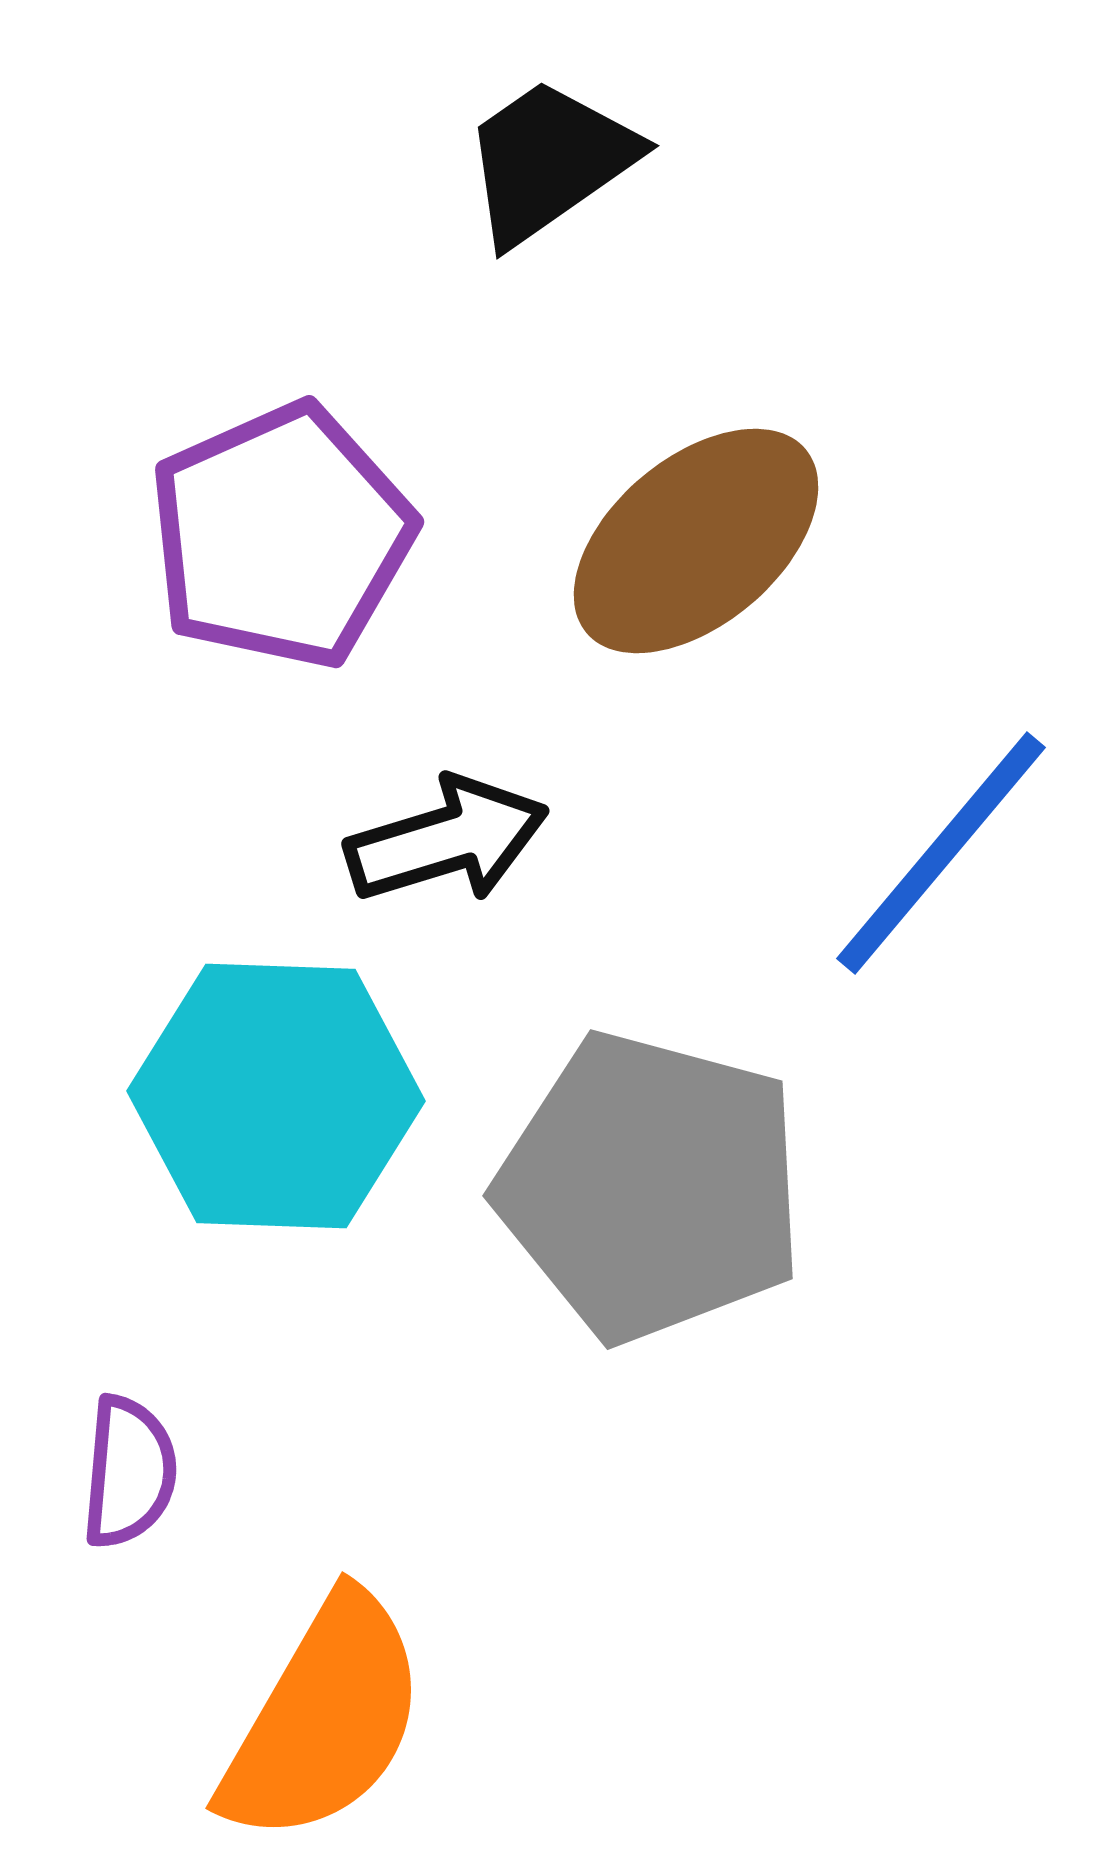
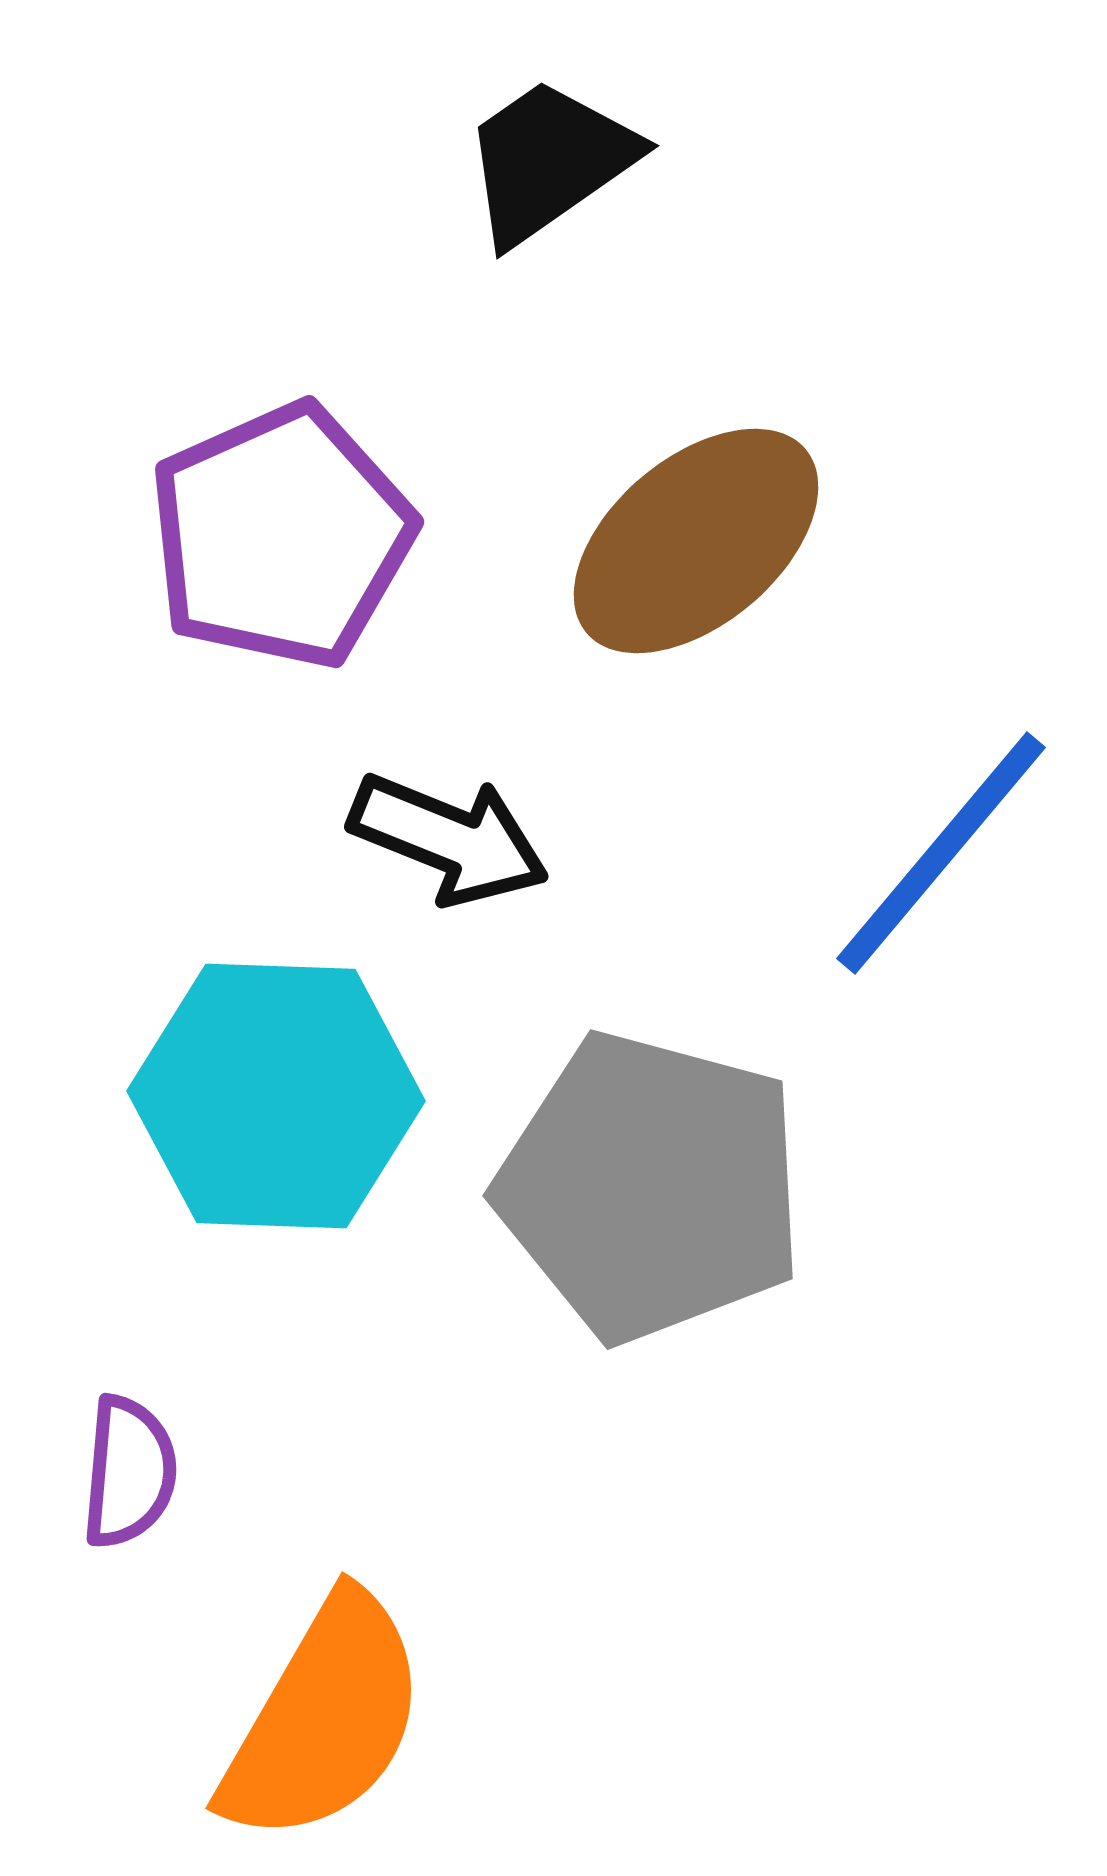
black arrow: moved 2 px right, 1 px up; rotated 39 degrees clockwise
